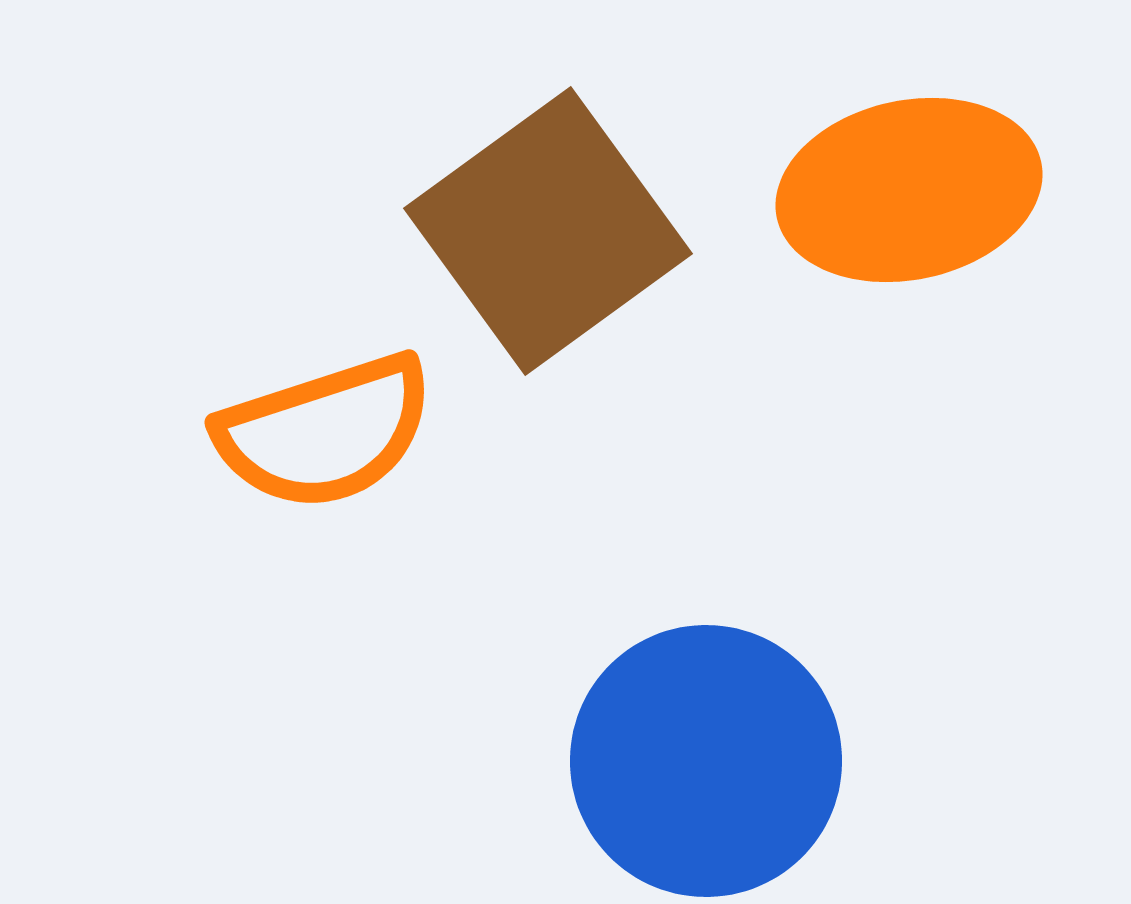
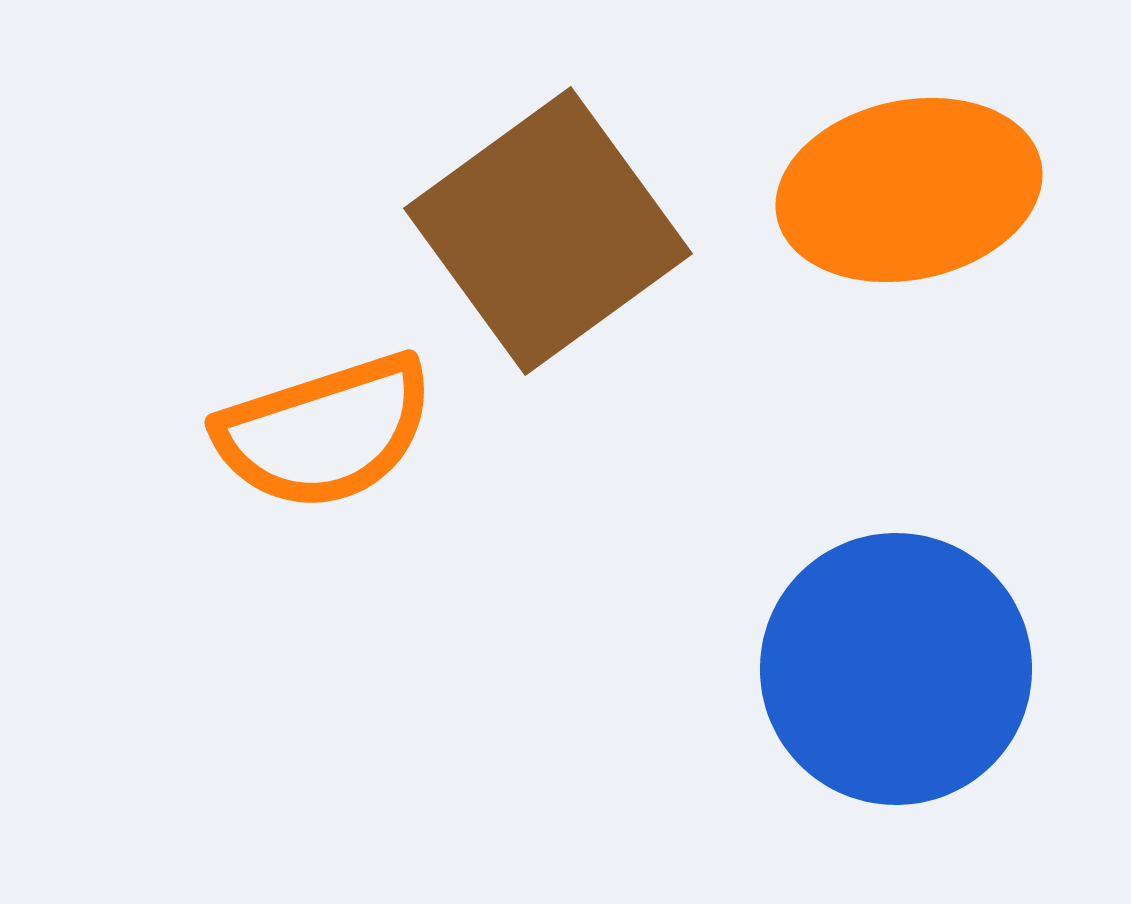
blue circle: moved 190 px right, 92 px up
